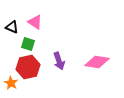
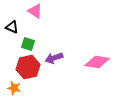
pink triangle: moved 11 px up
purple arrow: moved 5 px left, 3 px up; rotated 90 degrees clockwise
orange star: moved 3 px right, 5 px down; rotated 16 degrees counterclockwise
